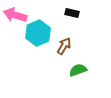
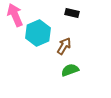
pink arrow: rotated 50 degrees clockwise
green semicircle: moved 8 px left
